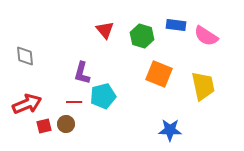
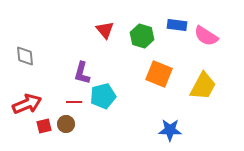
blue rectangle: moved 1 px right
yellow trapezoid: rotated 40 degrees clockwise
